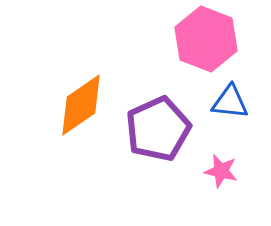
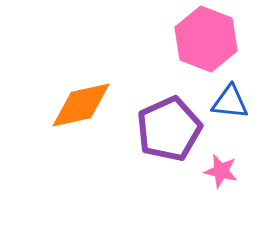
orange diamond: rotated 22 degrees clockwise
purple pentagon: moved 11 px right
